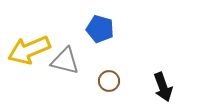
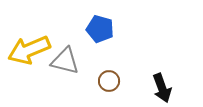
black arrow: moved 1 px left, 1 px down
